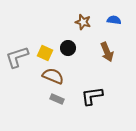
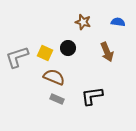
blue semicircle: moved 4 px right, 2 px down
brown semicircle: moved 1 px right, 1 px down
